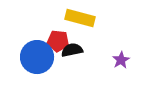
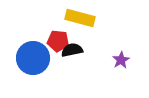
blue circle: moved 4 px left, 1 px down
